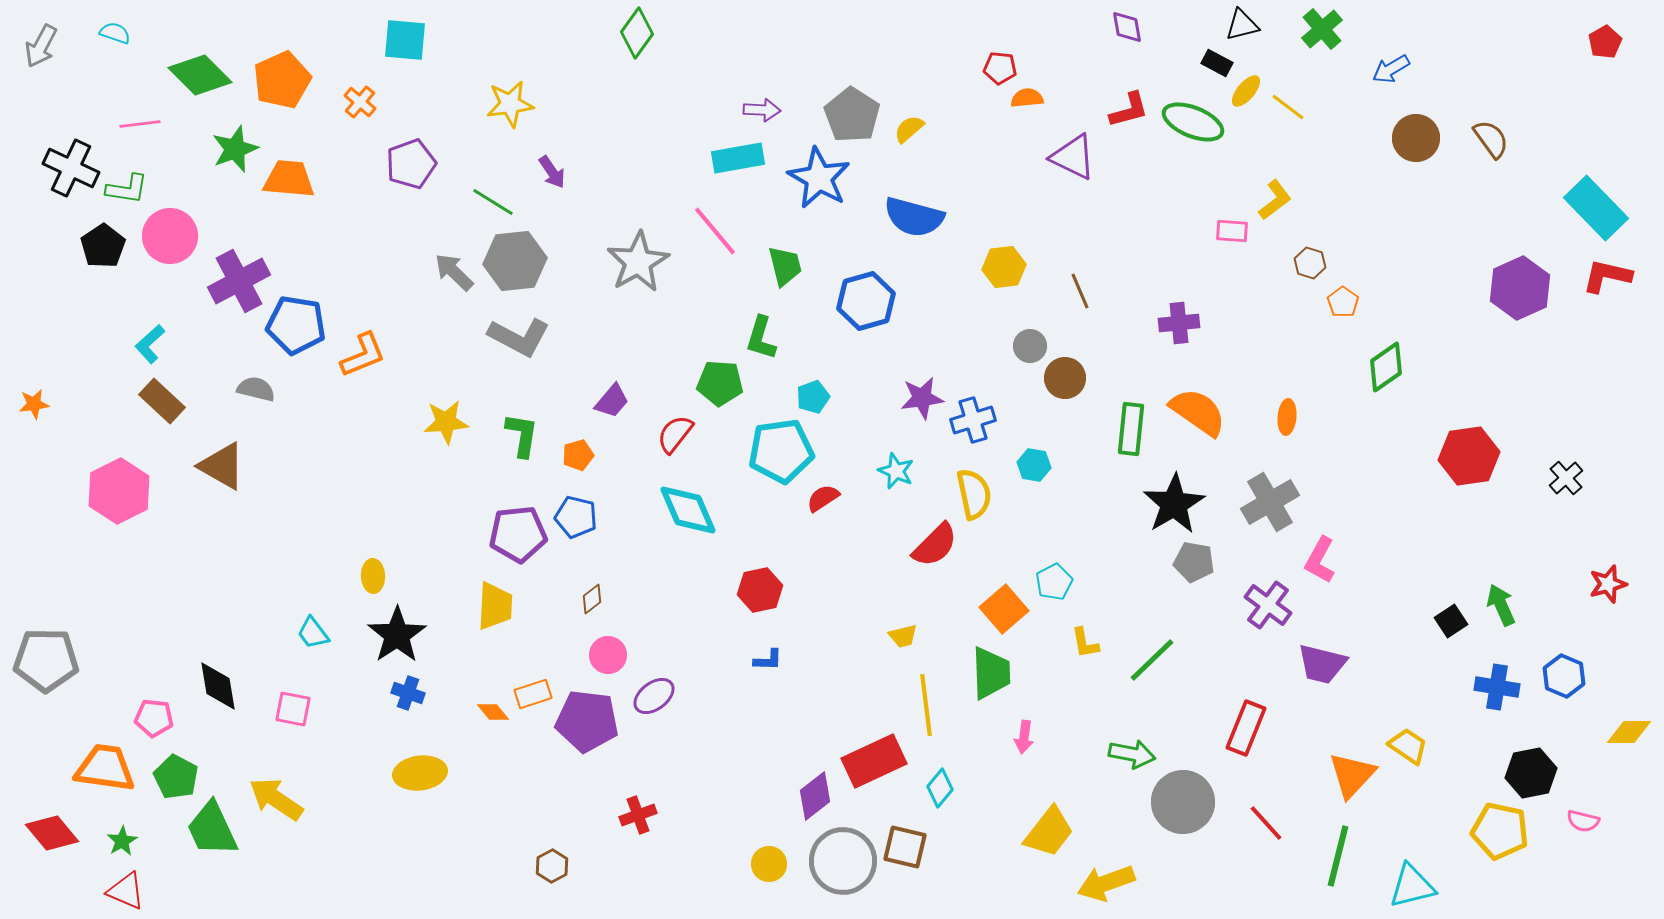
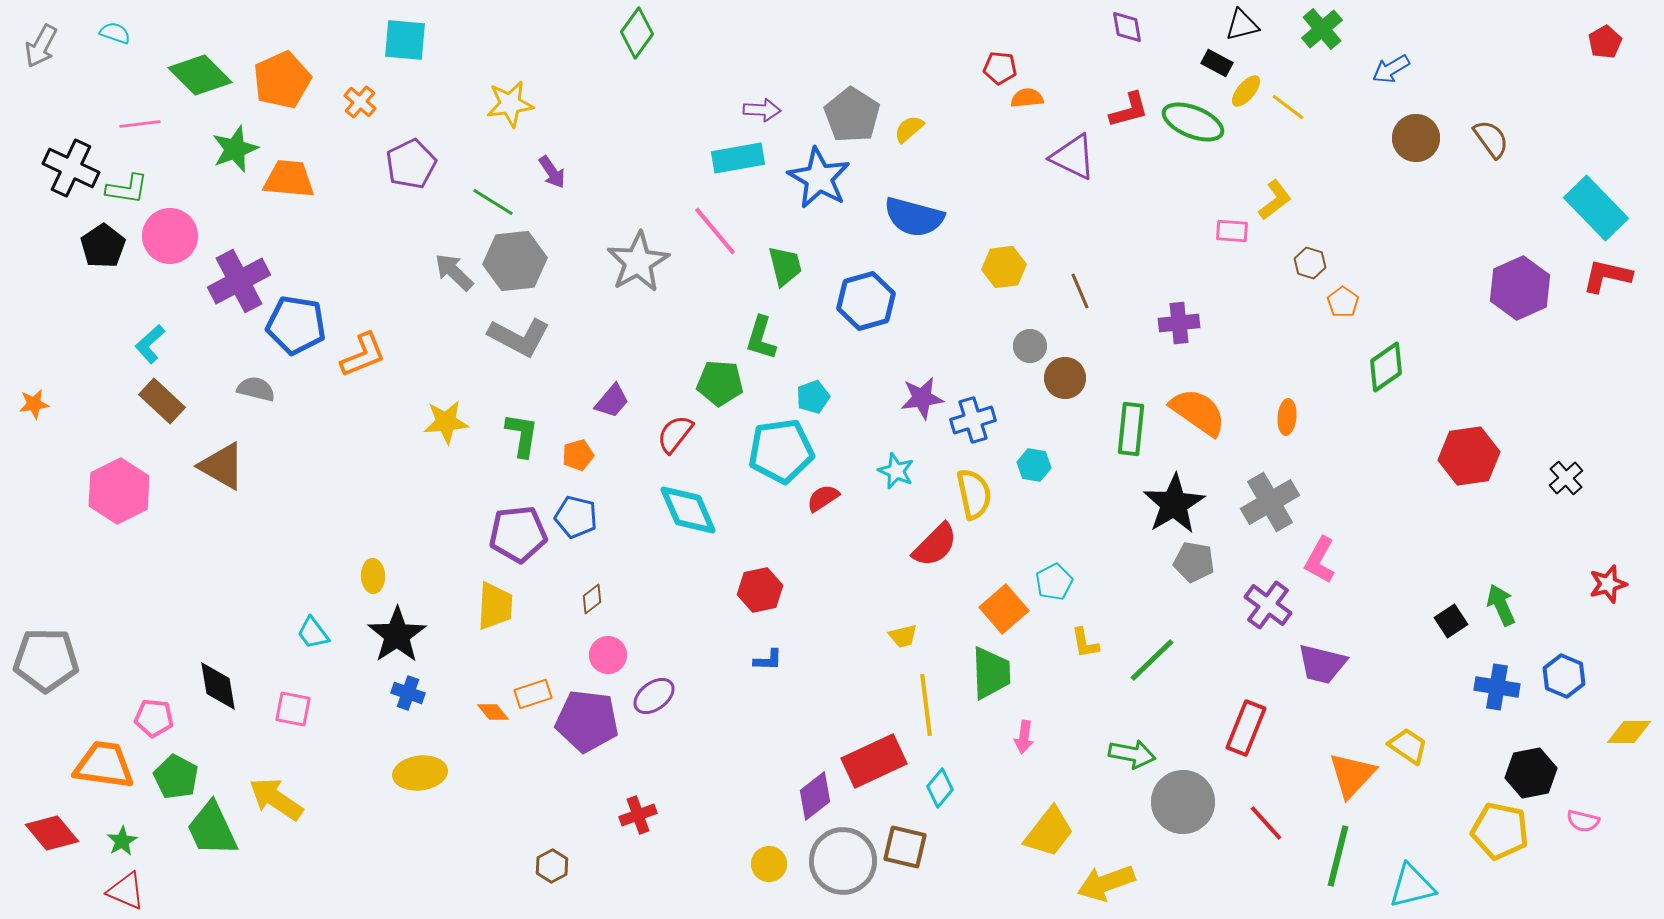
purple pentagon at (411, 164): rotated 6 degrees counterclockwise
orange trapezoid at (105, 768): moved 1 px left, 3 px up
